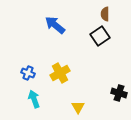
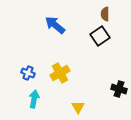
black cross: moved 4 px up
cyan arrow: rotated 30 degrees clockwise
